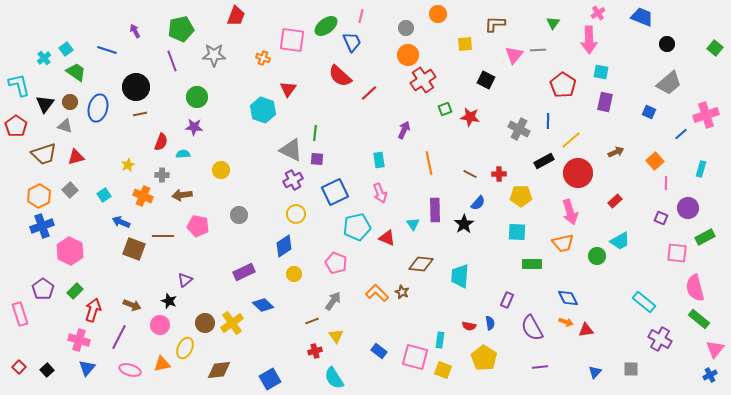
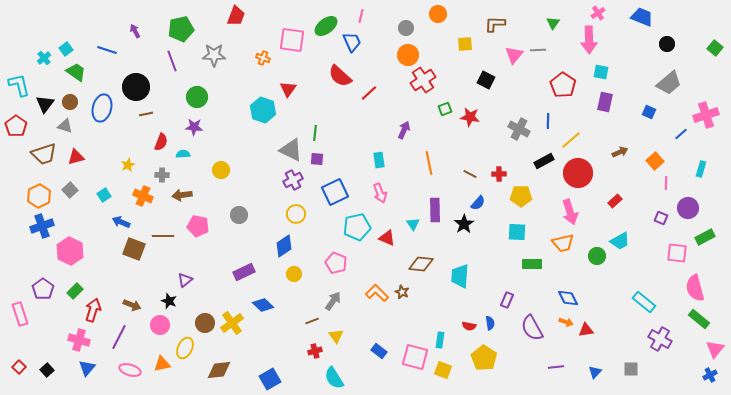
blue ellipse at (98, 108): moved 4 px right
brown line at (140, 114): moved 6 px right
brown arrow at (616, 152): moved 4 px right
purple line at (540, 367): moved 16 px right
